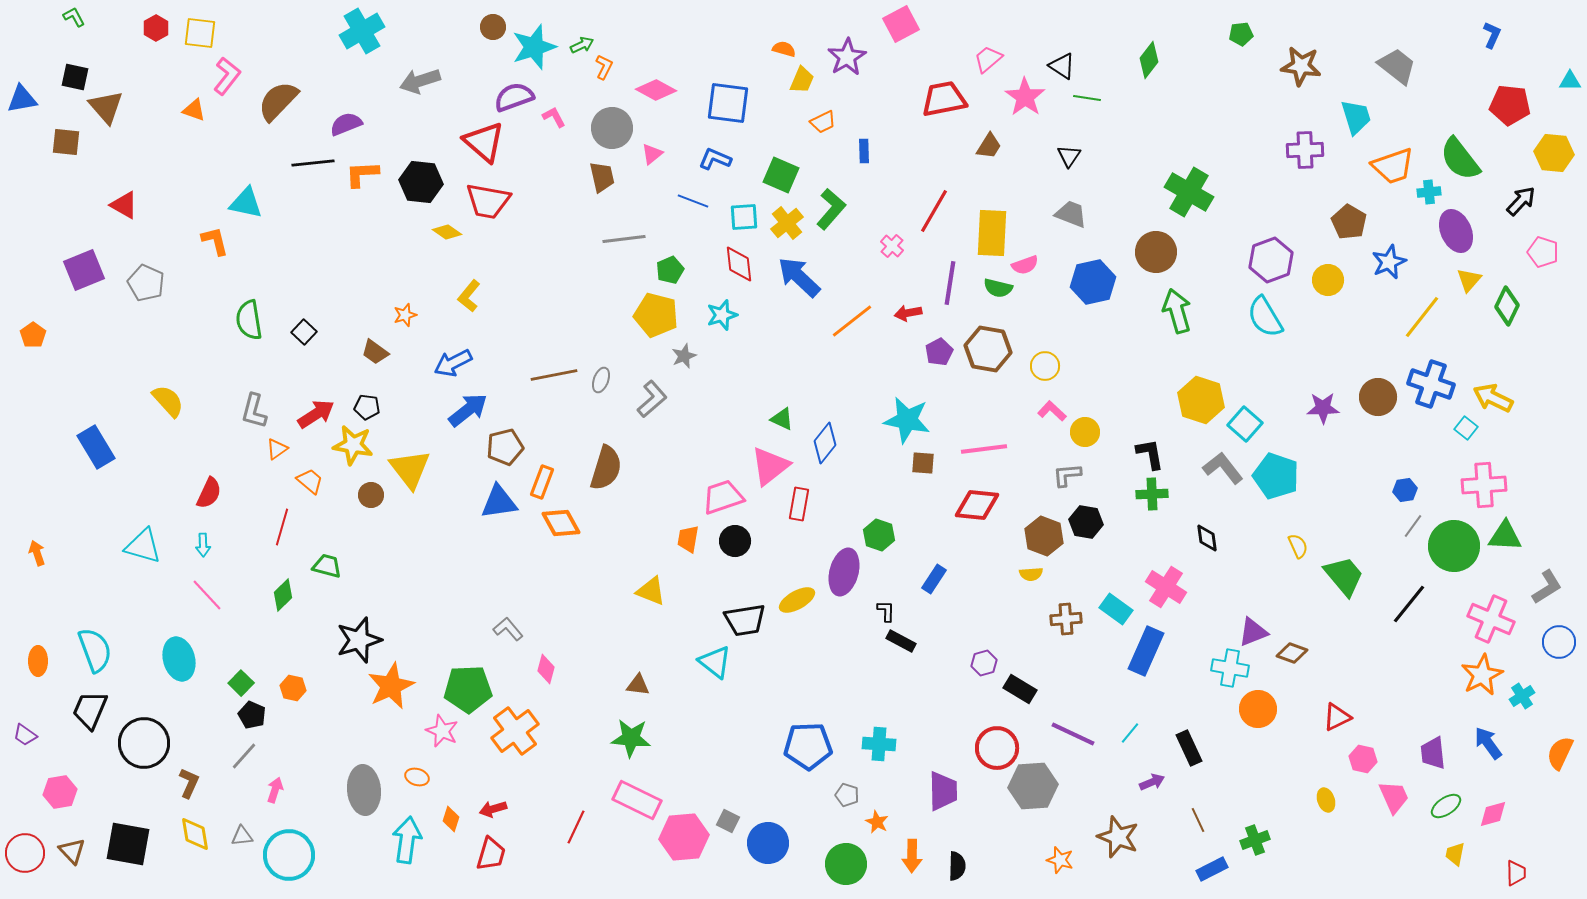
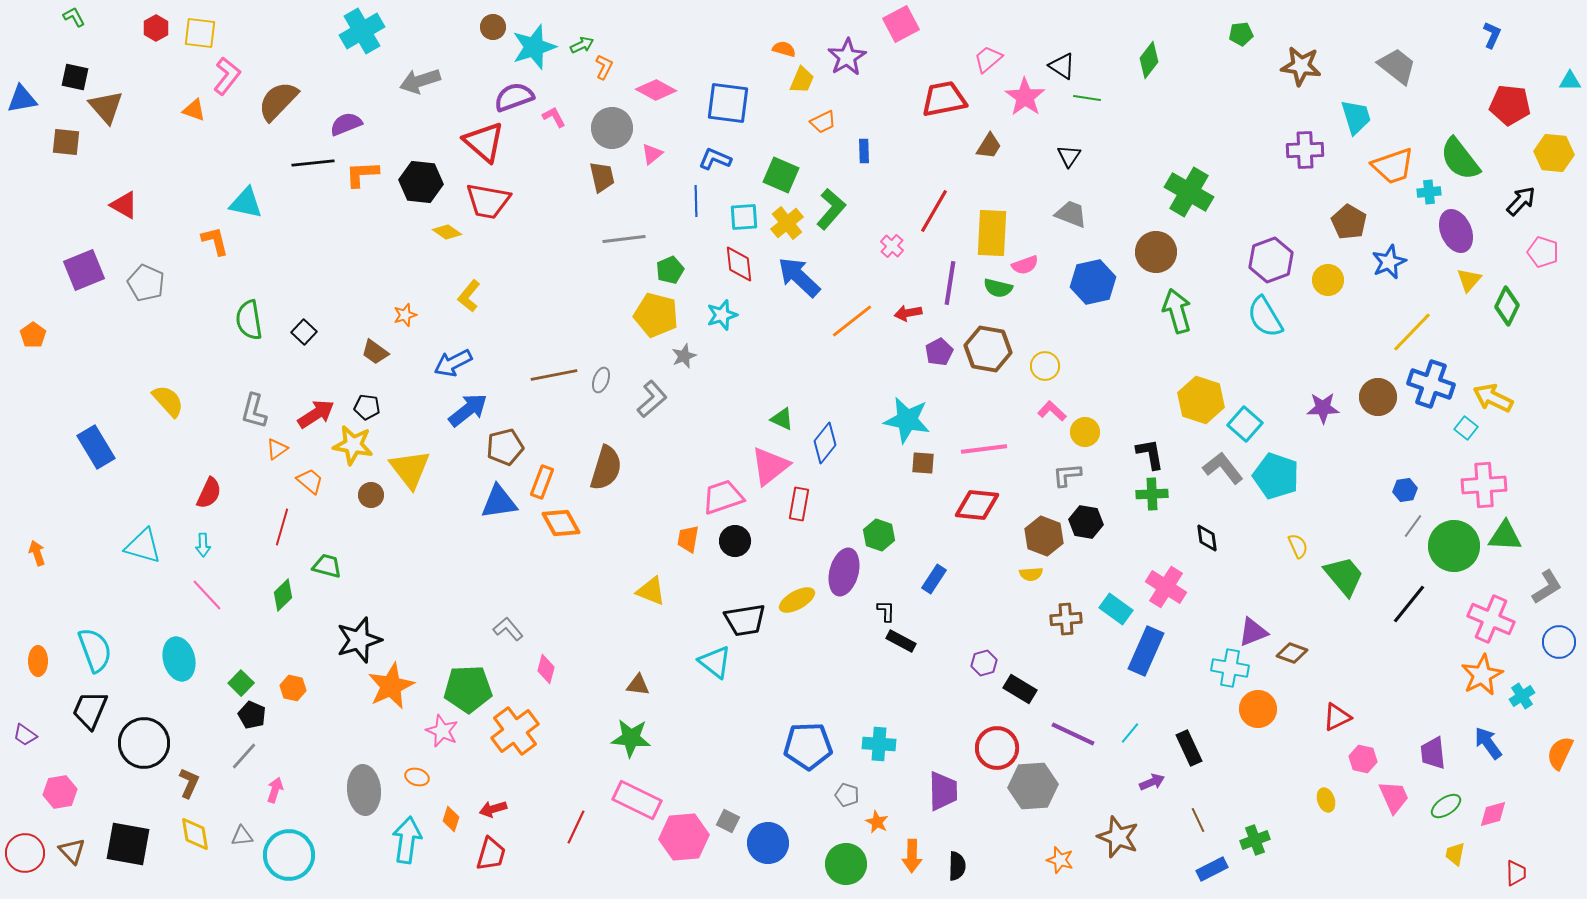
blue line at (693, 201): moved 3 px right; rotated 68 degrees clockwise
yellow line at (1422, 317): moved 10 px left, 15 px down; rotated 6 degrees clockwise
